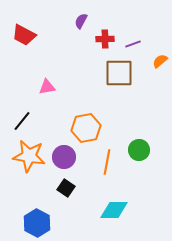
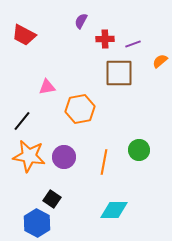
orange hexagon: moved 6 px left, 19 px up
orange line: moved 3 px left
black square: moved 14 px left, 11 px down
